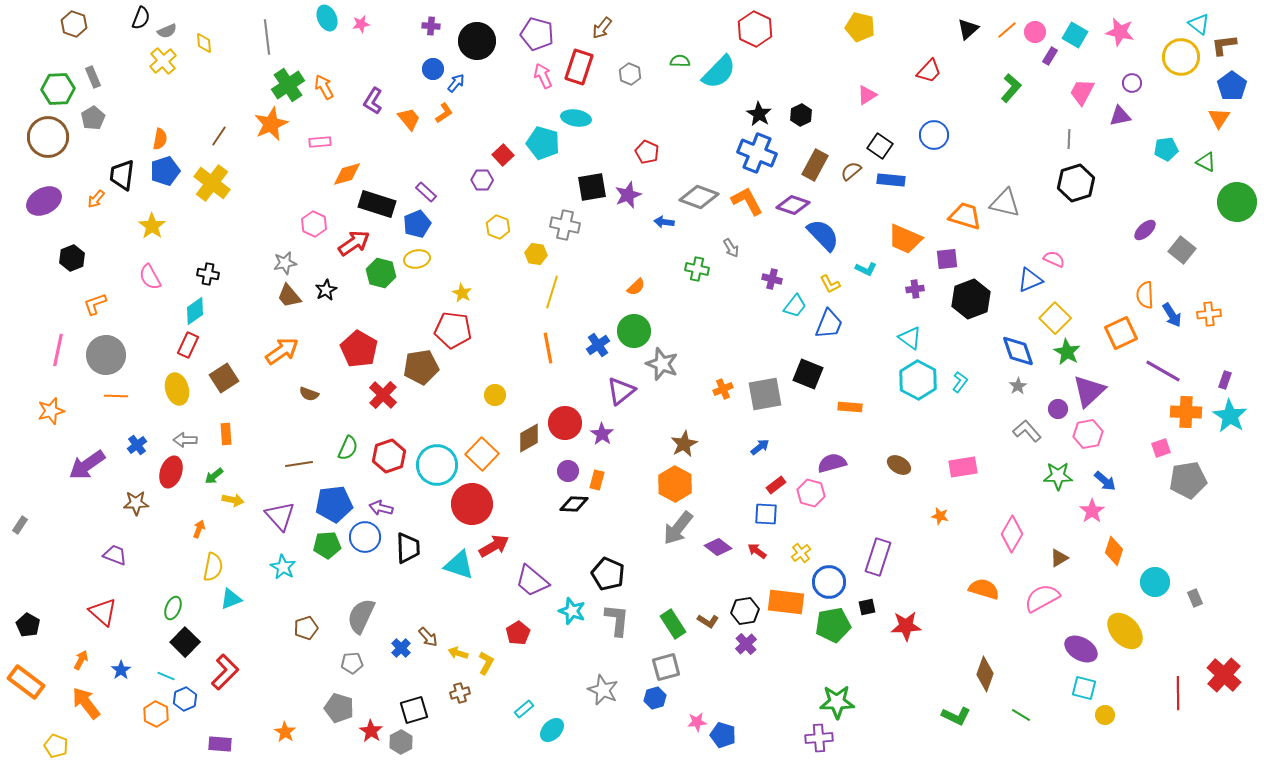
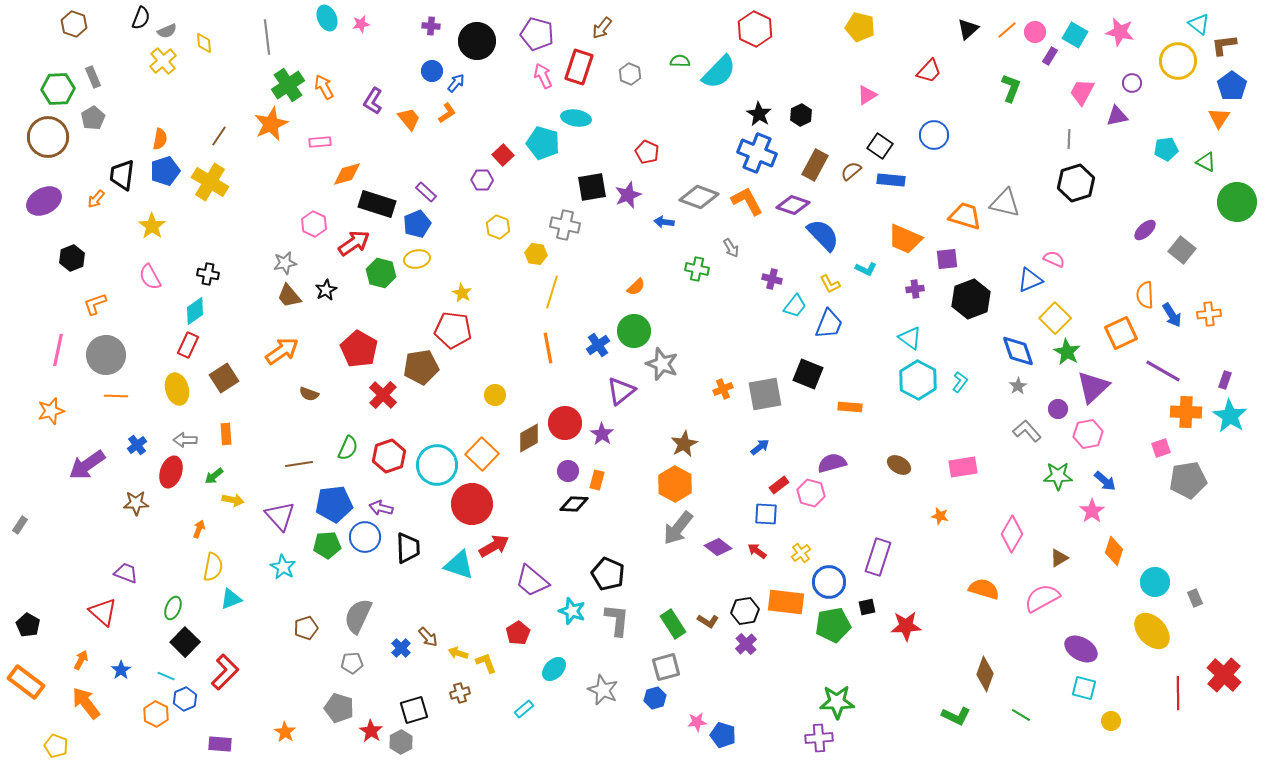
yellow circle at (1181, 57): moved 3 px left, 4 px down
blue circle at (433, 69): moved 1 px left, 2 px down
green L-shape at (1011, 88): rotated 20 degrees counterclockwise
orange L-shape at (444, 113): moved 3 px right
purple triangle at (1120, 116): moved 3 px left
yellow cross at (212, 183): moved 2 px left, 1 px up; rotated 6 degrees counterclockwise
purple triangle at (1089, 391): moved 4 px right, 4 px up
red rectangle at (776, 485): moved 3 px right
purple trapezoid at (115, 555): moved 11 px right, 18 px down
gray semicircle at (361, 616): moved 3 px left
yellow ellipse at (1125, 631): moved 27 px right
yellow L-shape at (486, 663): rotated 50 degrees counterclockwise
yellow circle at (1105, 715): moved 6 px right, 6 px down
cyan ellipse at (552, 730): moved 2 px right, 61 px up
